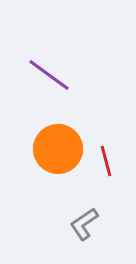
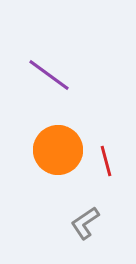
orange circle: moved 1 px down
gray L-shape: moved 1 px right, 1 px up
